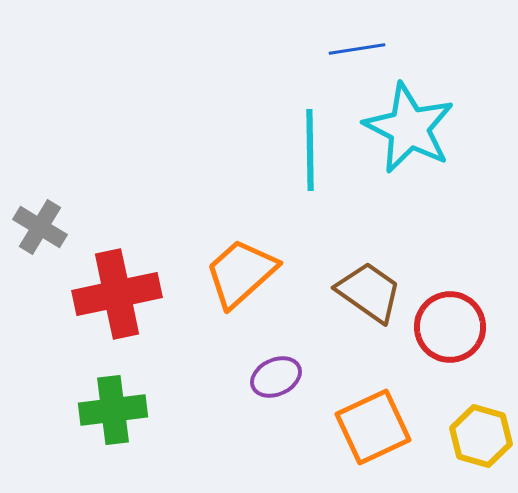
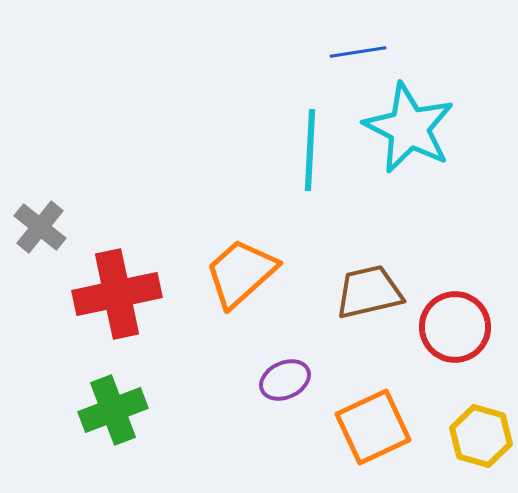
blue line: moved 1 px right, 3 px down
cyan line: rotated 4 degrees clockwise
gray cross: rotated 8 degrees clockwise
brown trapezoid: rotated 48 degrees counterclockwise
red circle: moved 5 px right
purple ellipse: moved 9 px right, 3 px down
green cross: rotated 14 degrees counterclockwise
